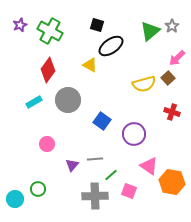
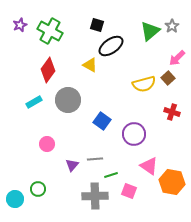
green line: rotated 24 degrees clockwise
